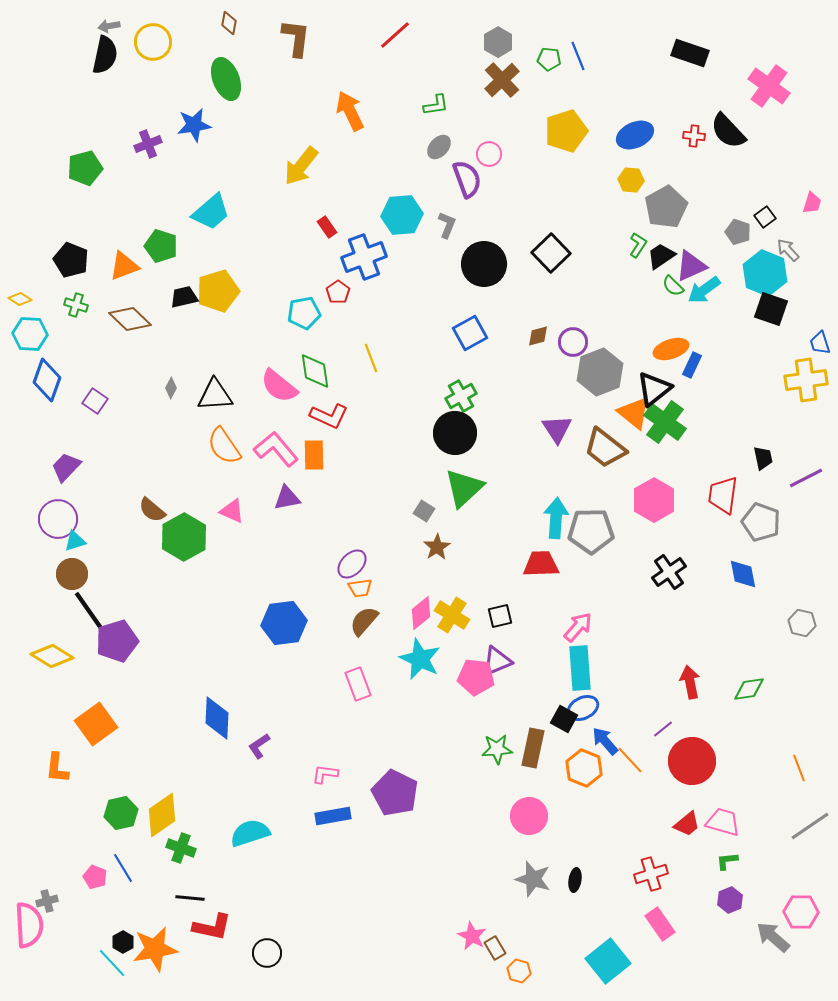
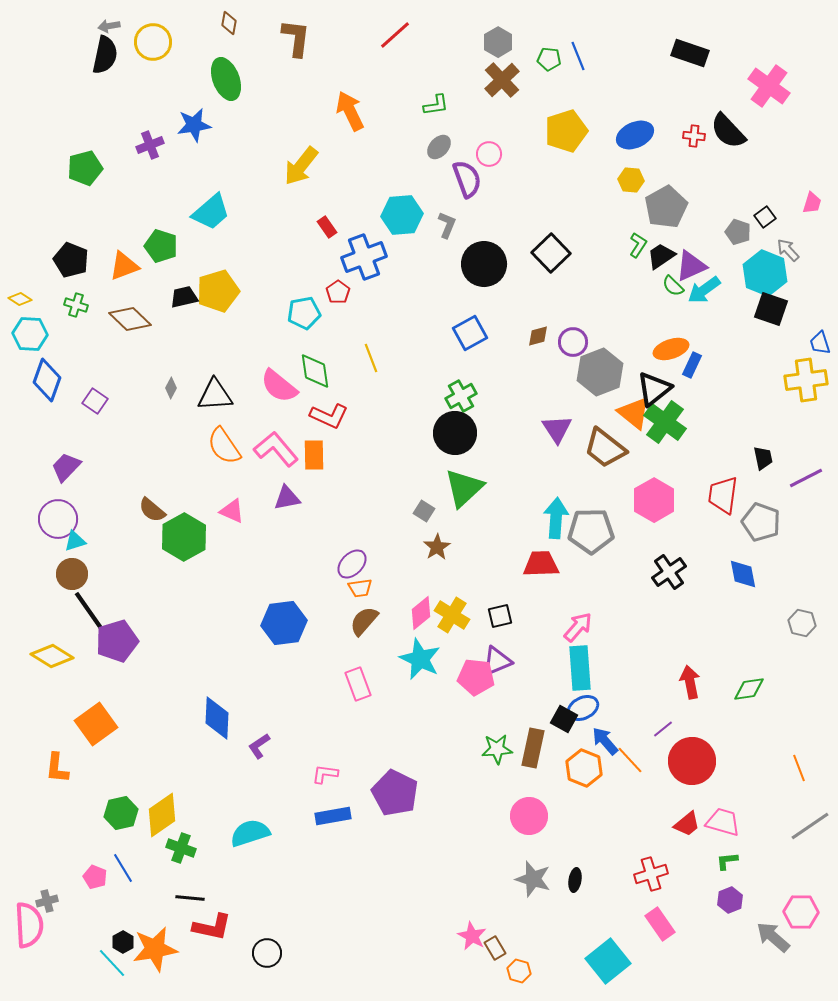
purple cross at (148, 144): moved 2 px right, 1 px down
